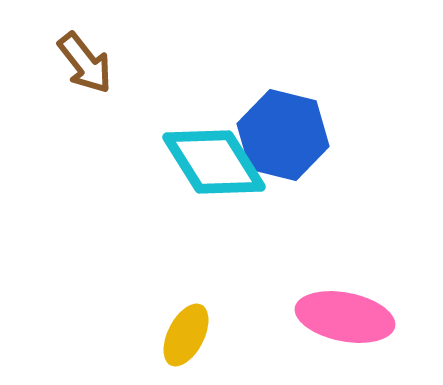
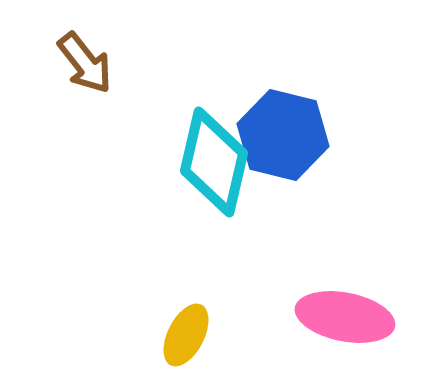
cyan diamond: rotated 45 degrees clockwise
